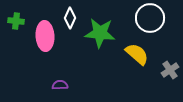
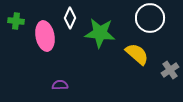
pink ellipse: rotated 8 degrees counterclockwise
